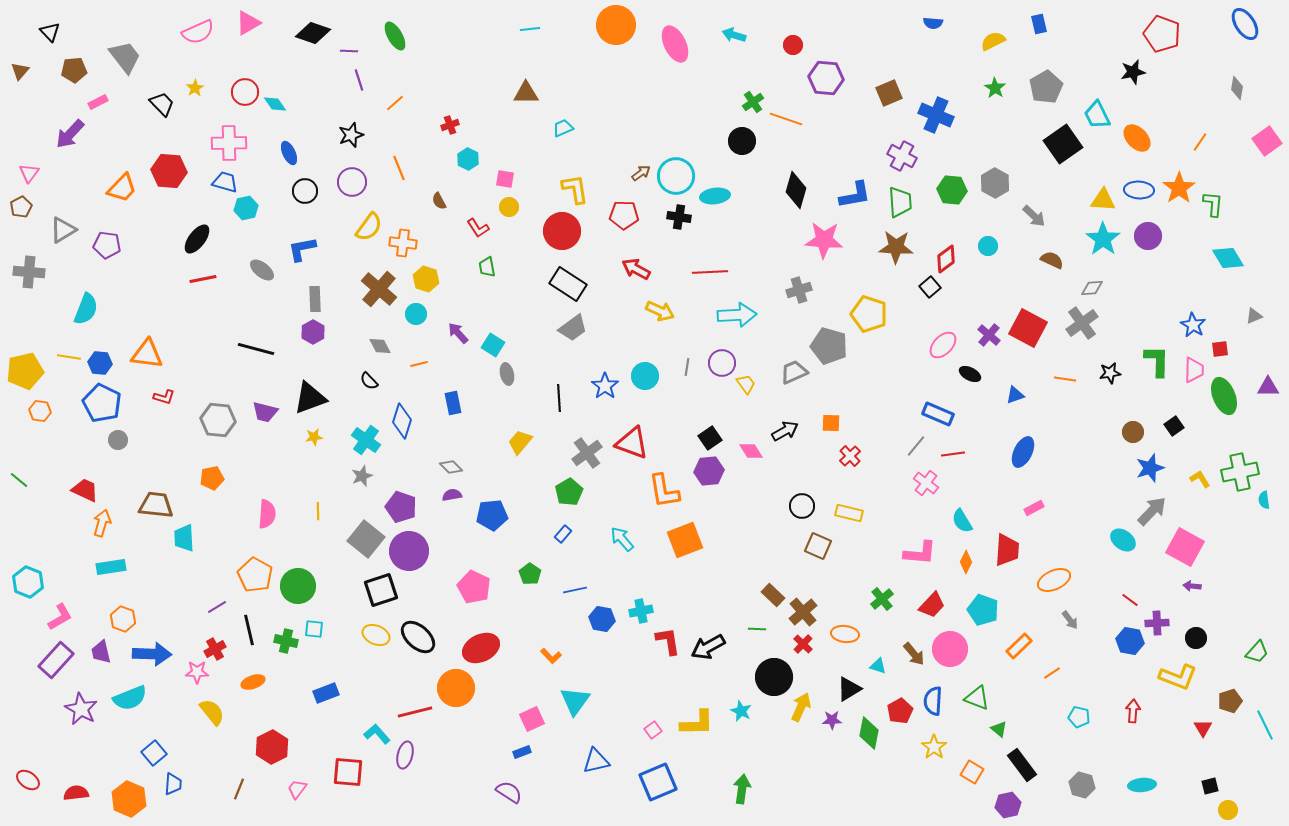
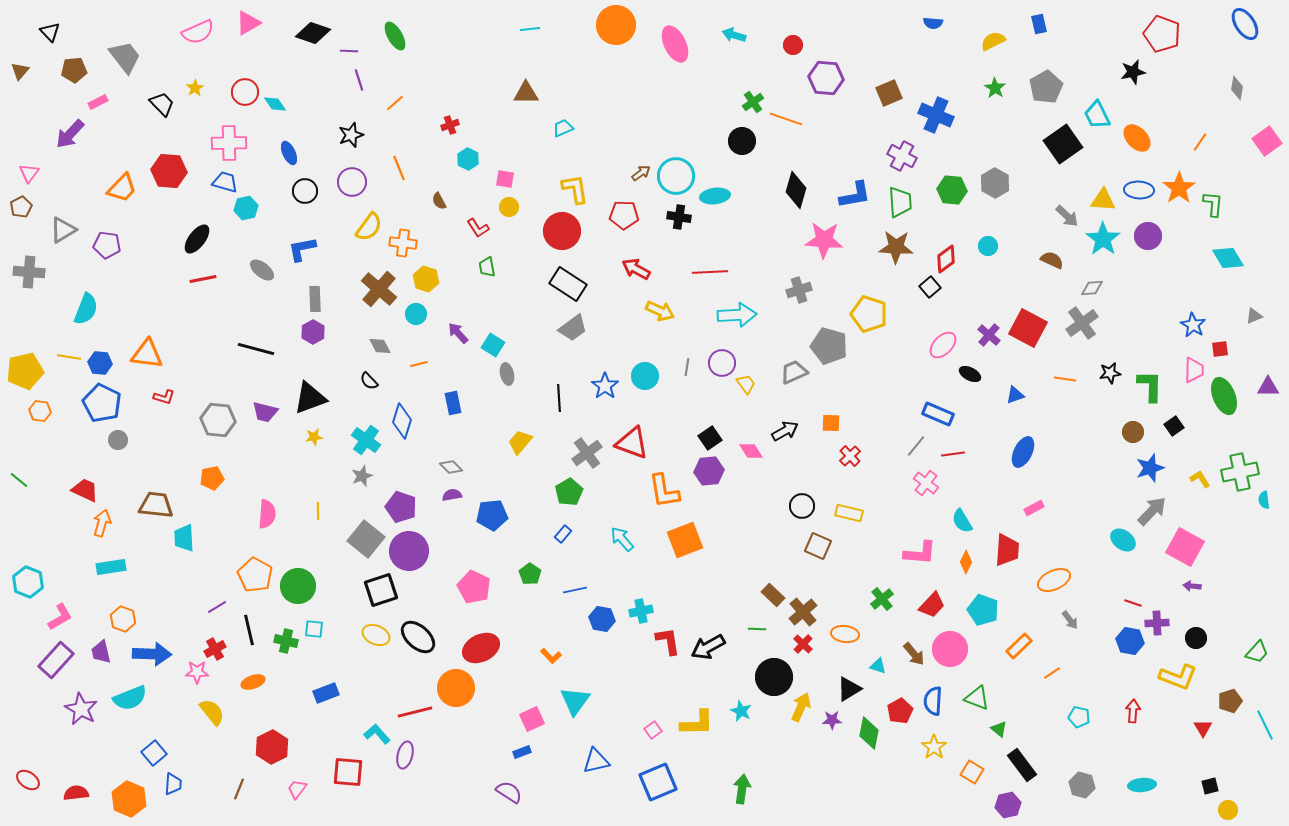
gray arrow at (1034, 216): moved 33 px right
green L-shape at (1157, 361): moved 7 px left, 25 px down
red line at (1130, 600): moved 3 px right, 3 px down; rotated 18 degrees counterclockwise
